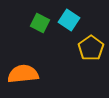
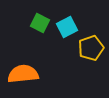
cyan square: moved 2 px left, 7 px down; rotated 30 degrees clockwise
yellow pentagon: rotated 15 degrees clockwise
